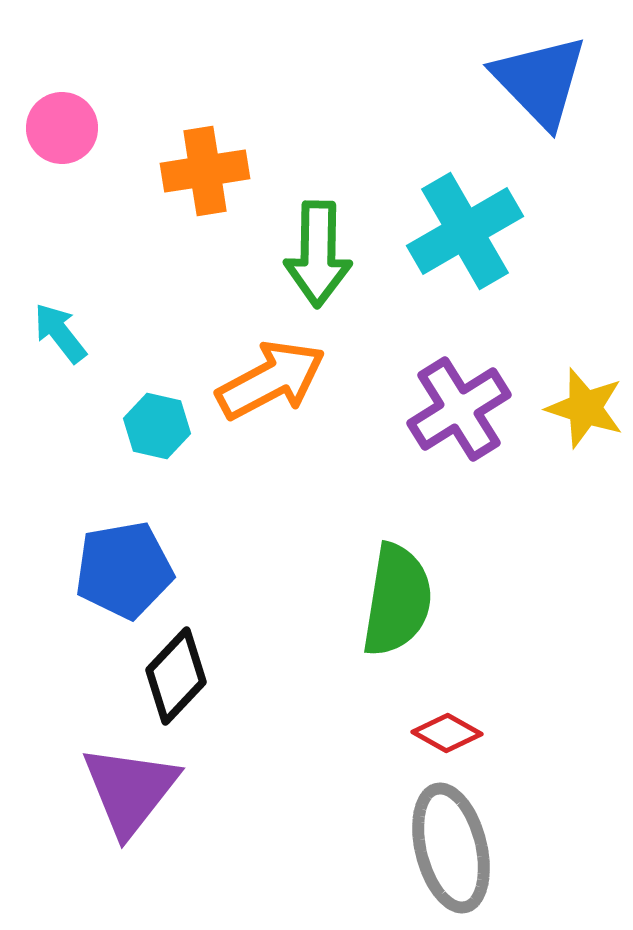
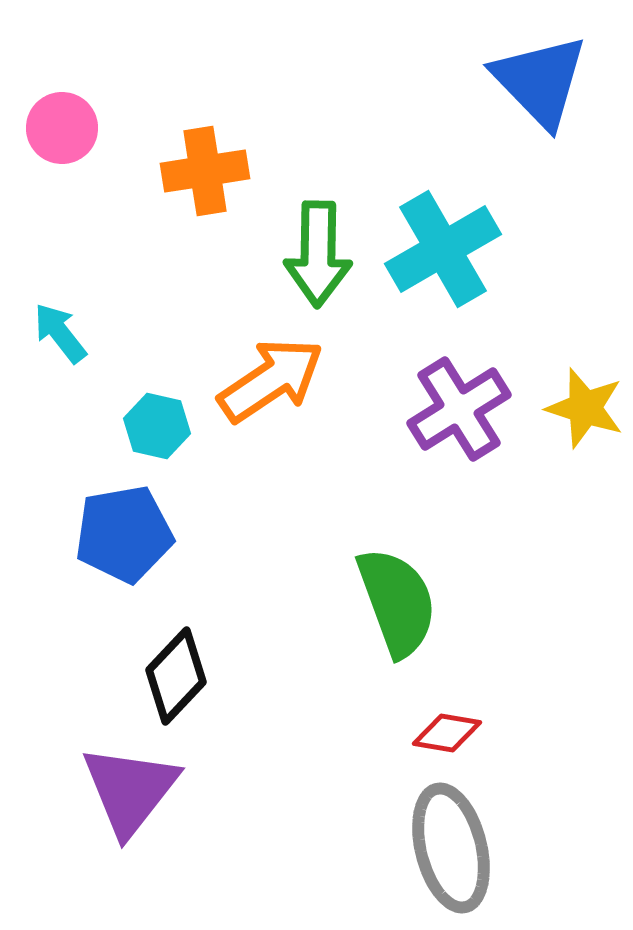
cyan cross: moved 22 px left, 18 px down
orange arrow: rotated 6 degrees counterclockwise
blue pentagon: moved 36 px up
green semicircle: moved 2 px down; rotated 29 degrees counterclockwise
red diamond: rotated 20 degrees counterclockwise
